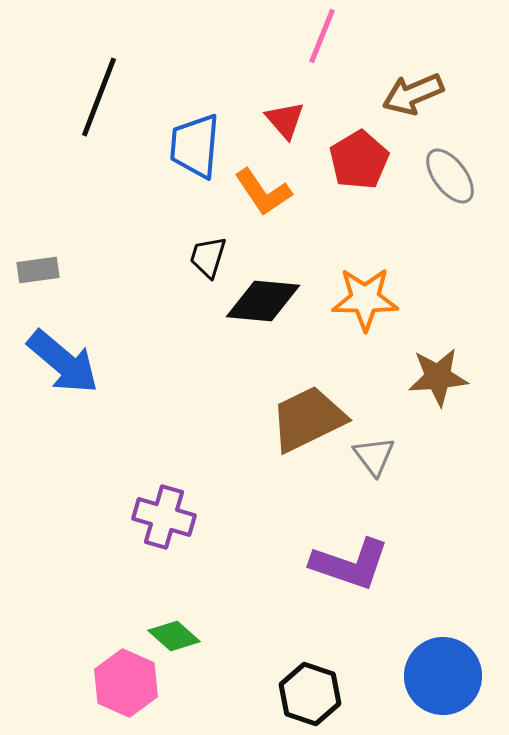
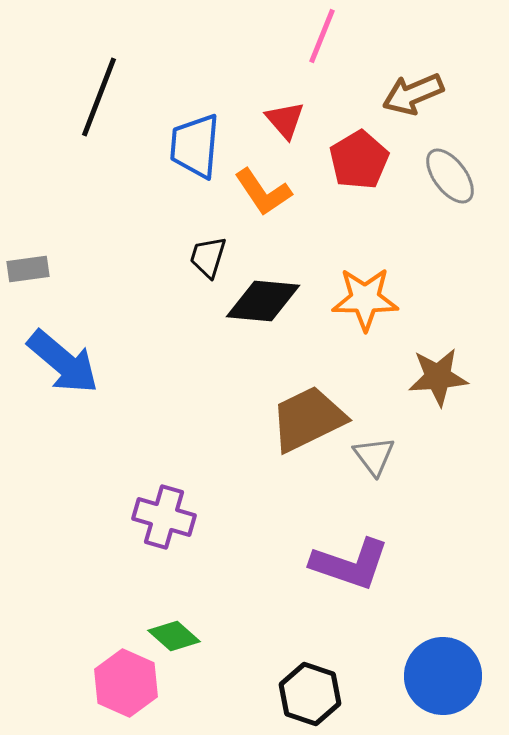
gray rectangle: moved 10 px left, 1 px up
